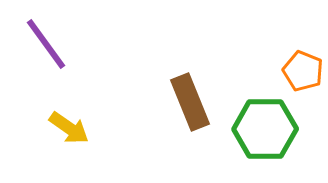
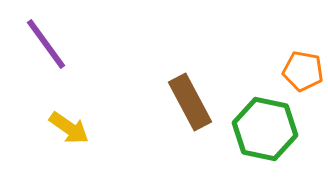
orange pentagon: rotated 12 degrees counterclockwise
brown rectangle: rotated 6 degrees counterclockwise
green hexagon: rotated 12 degrees clockwise
